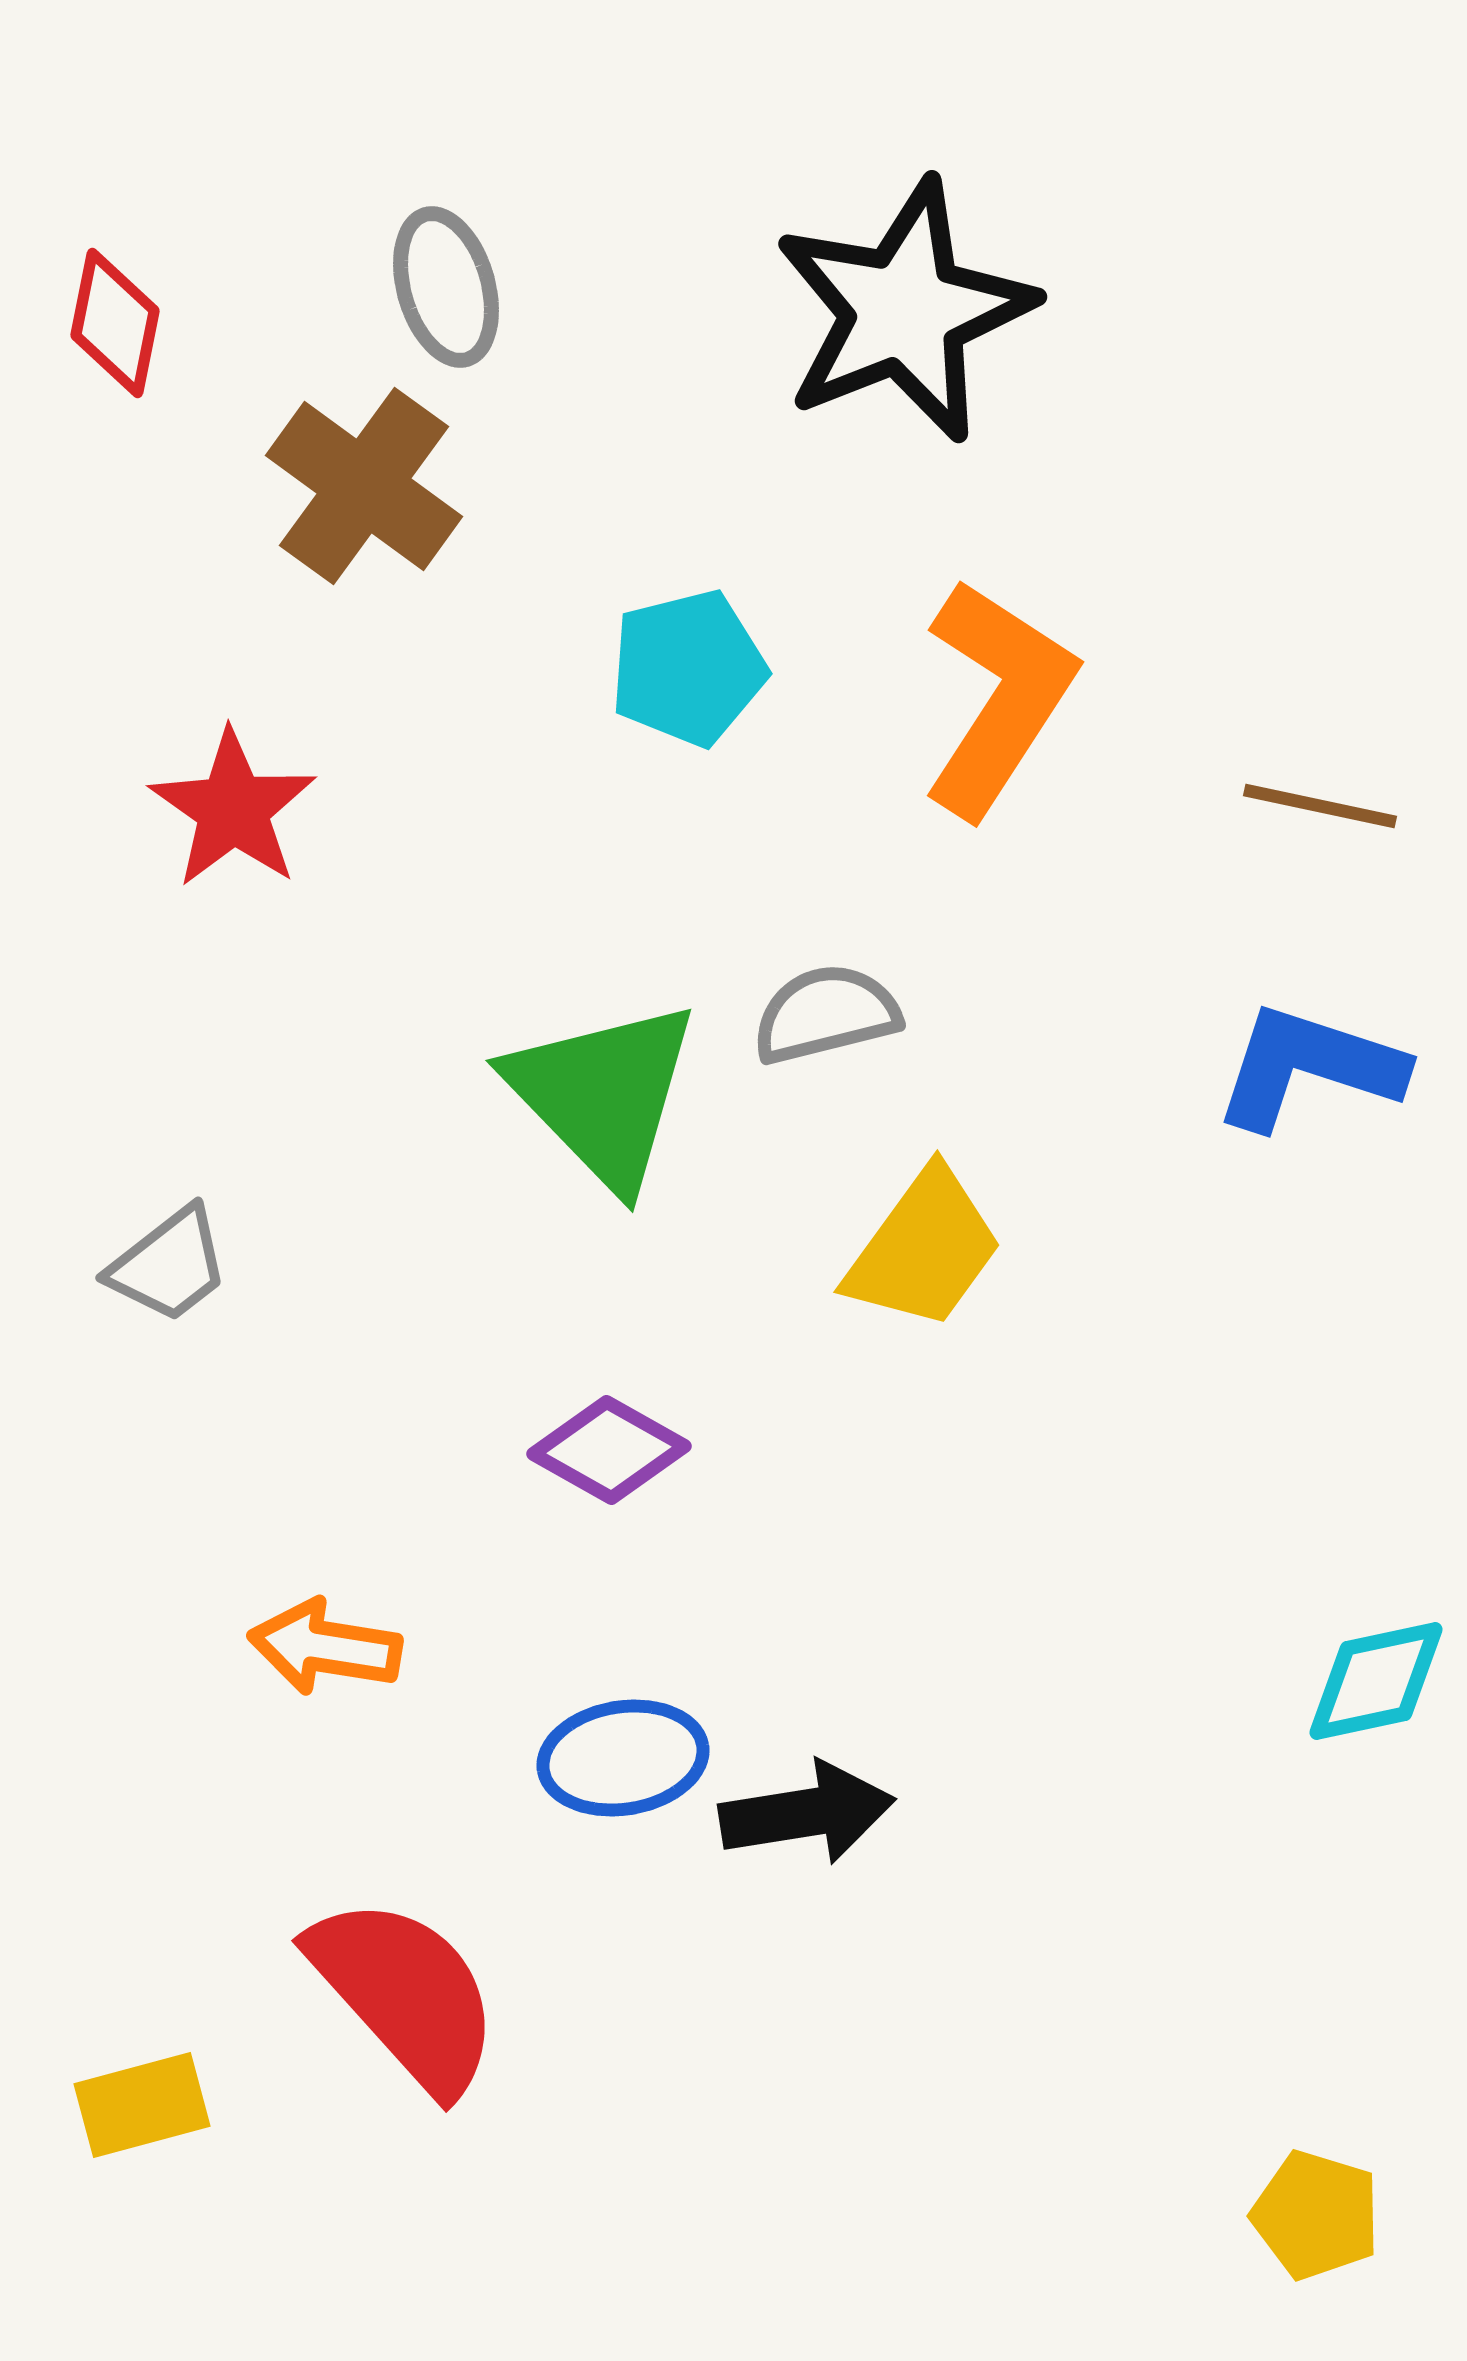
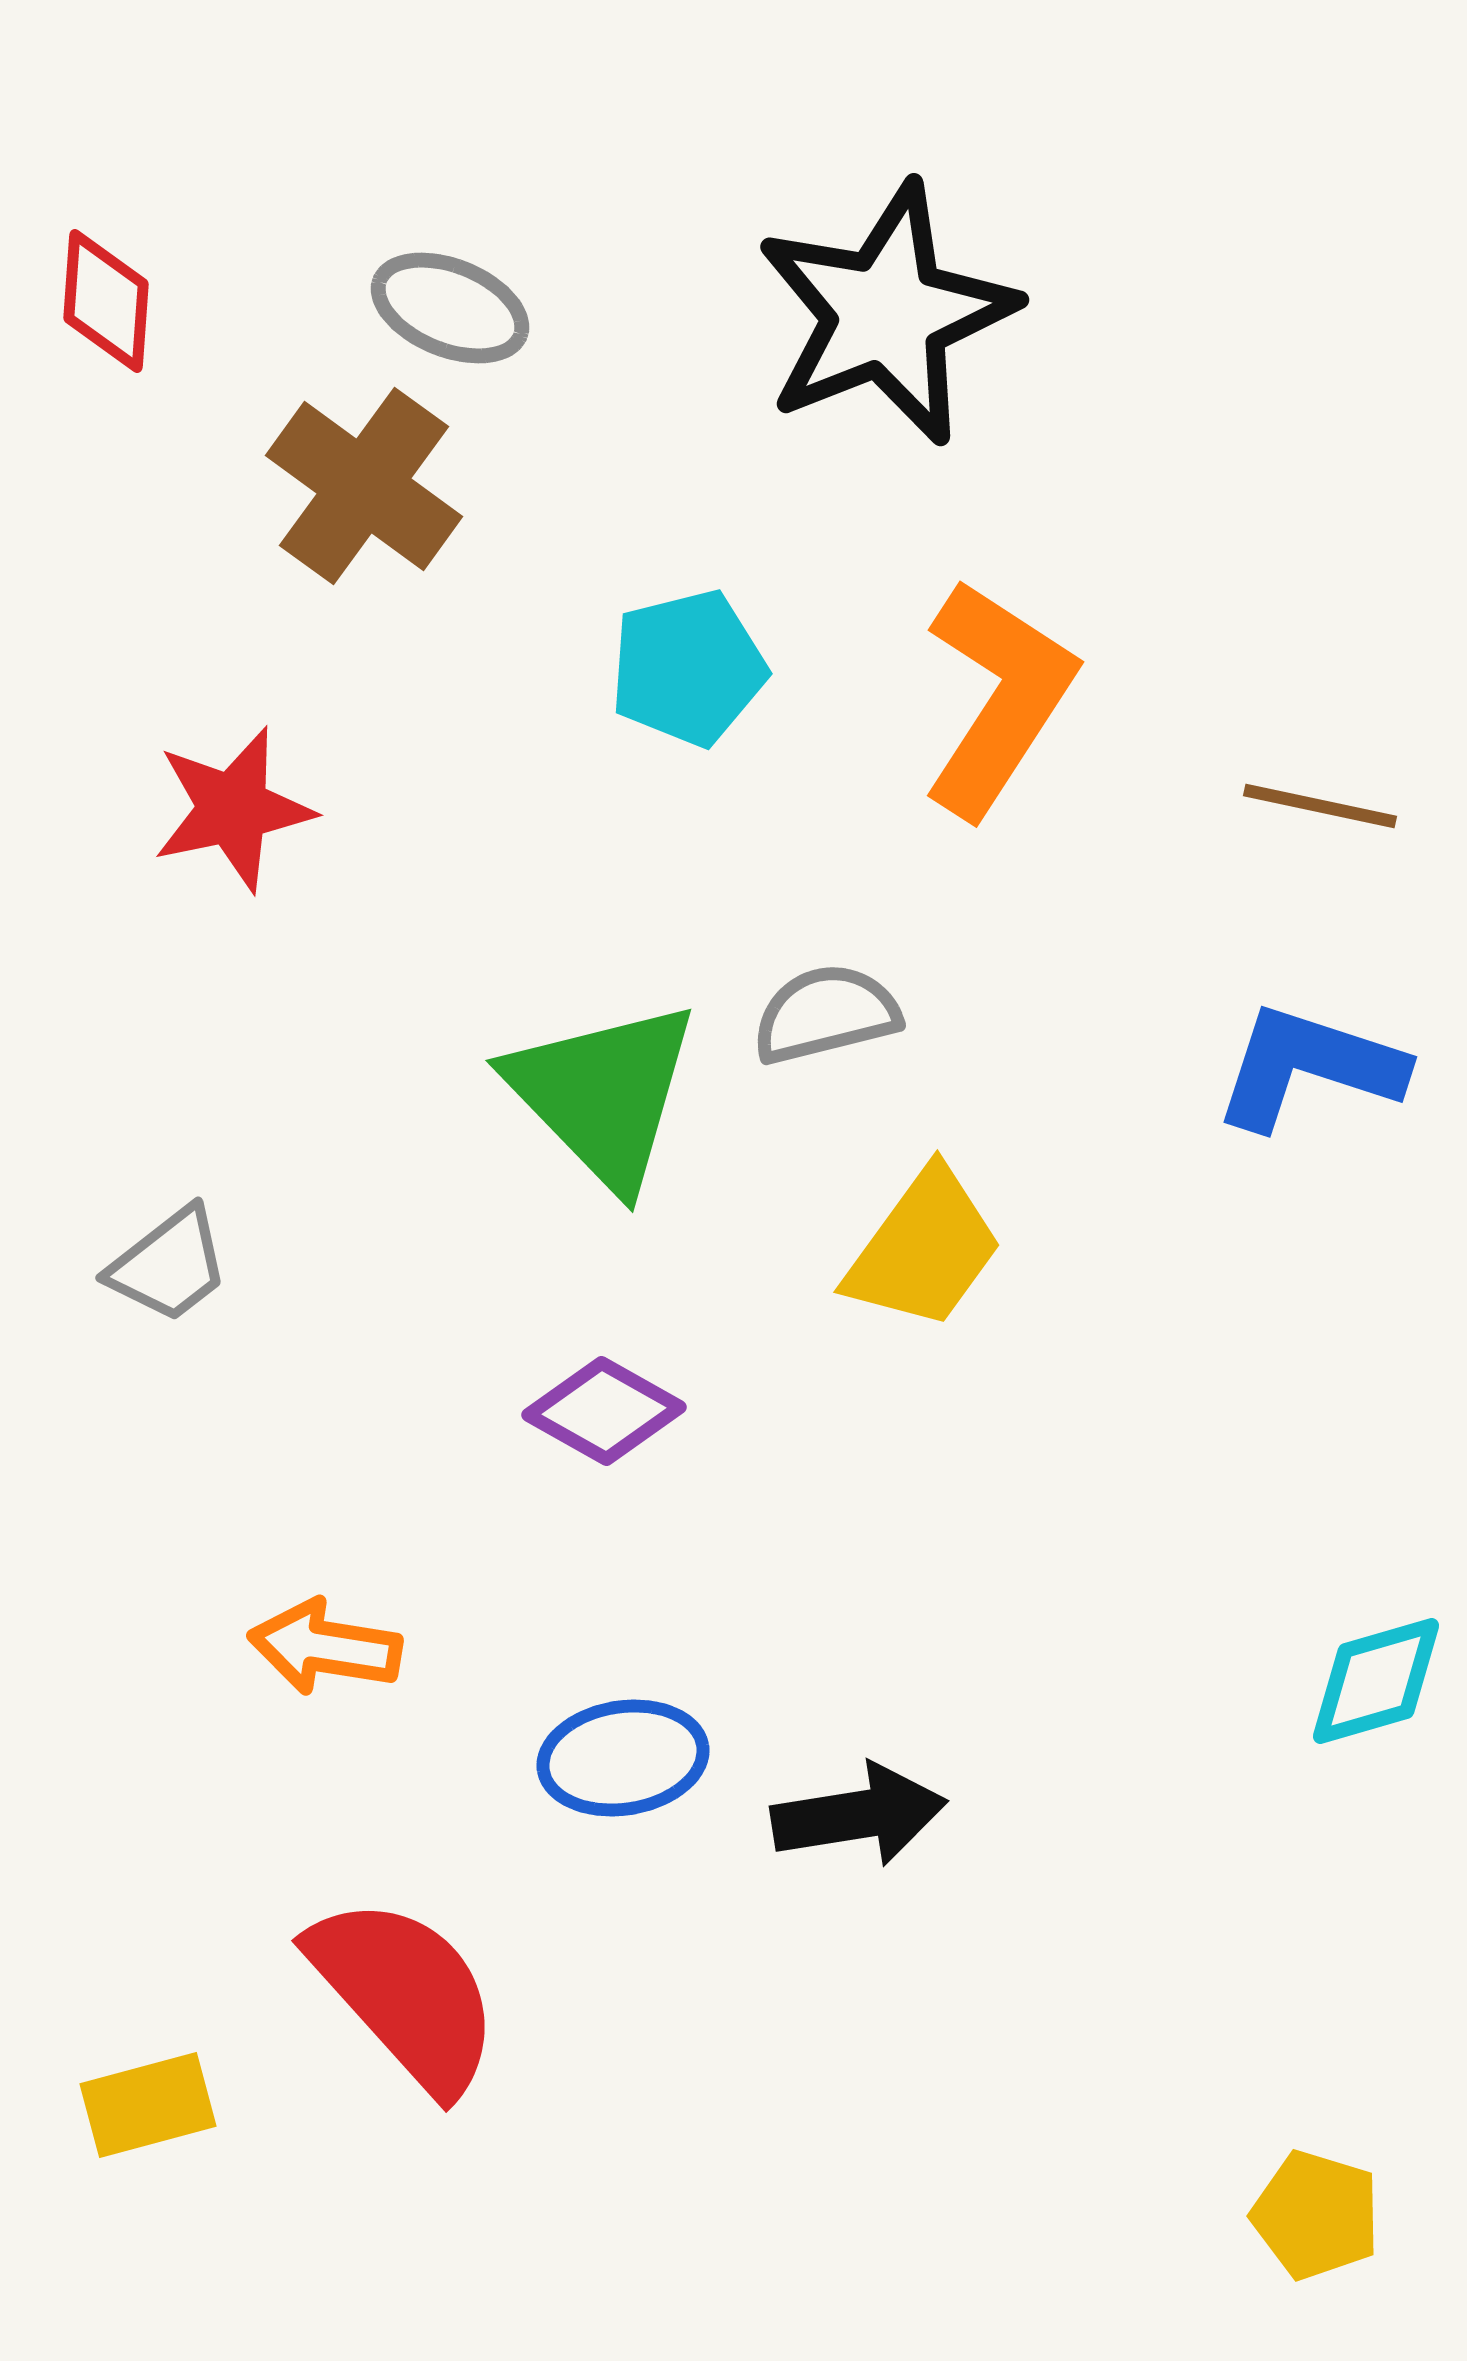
gray ellipse: moved 4 px right, 21 px down; rotated 52 degrees counterclockwise
black star: moved 18 px left, 3 px down
red diamond: moved 9 px left, 22 px up; rotated 7 degrees counterclockwise
red star: rotated 25 degrees clockwise
purple diamond: moved 5 px left, 39 px up
cyan diamond: rotated 4 degrees counterclockwise
black arrow: moved 52 px right, 2 px down
yellow rectangle: moved 6 px right
